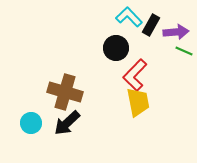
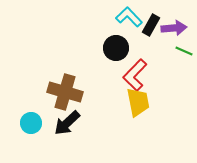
purple arrow: moved 2 px left, 4 px up
